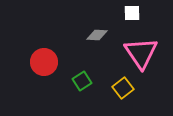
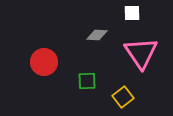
green square: moved 5 px right; rotated 30 degrees clockwise
yellow square: moved 9 px down
